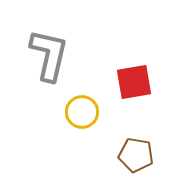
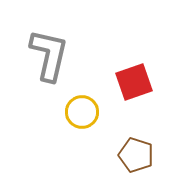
red square: rotated 9 degrees counterclockwise
brown pentagon: rotated 8 degrees clockwise
